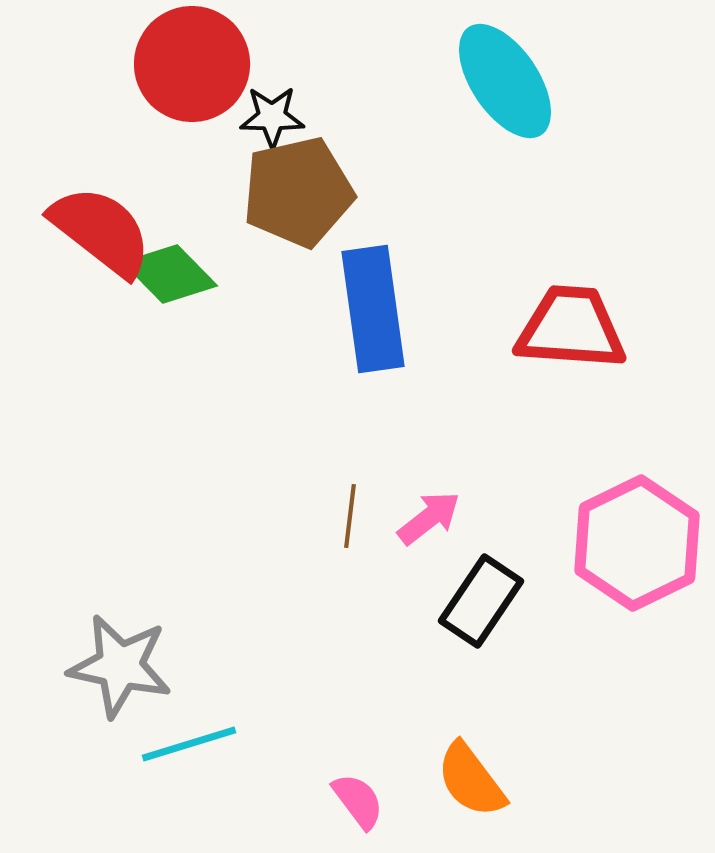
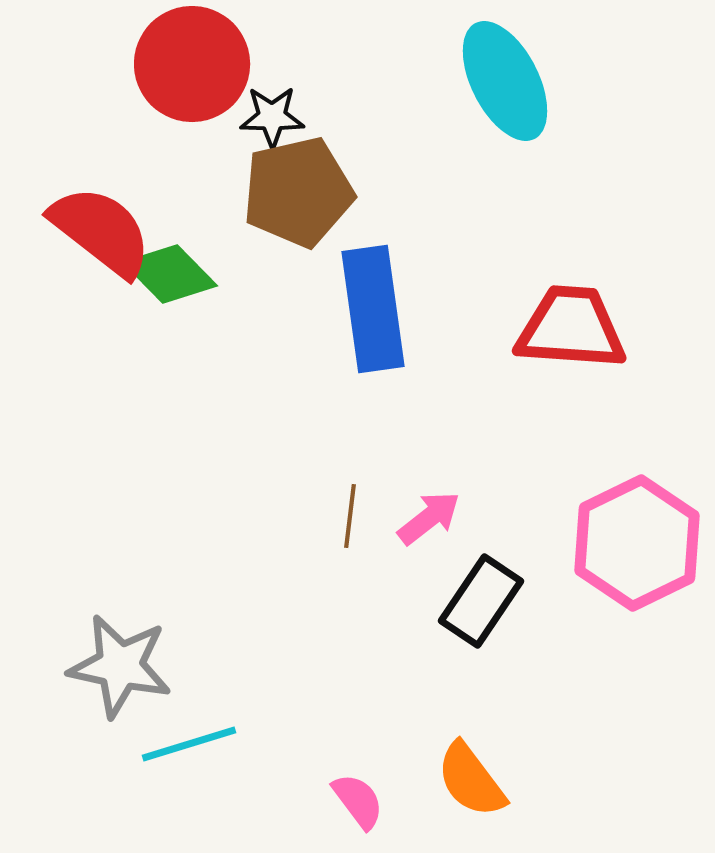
cyan ellipse: rotated 7 degrees clockwise
